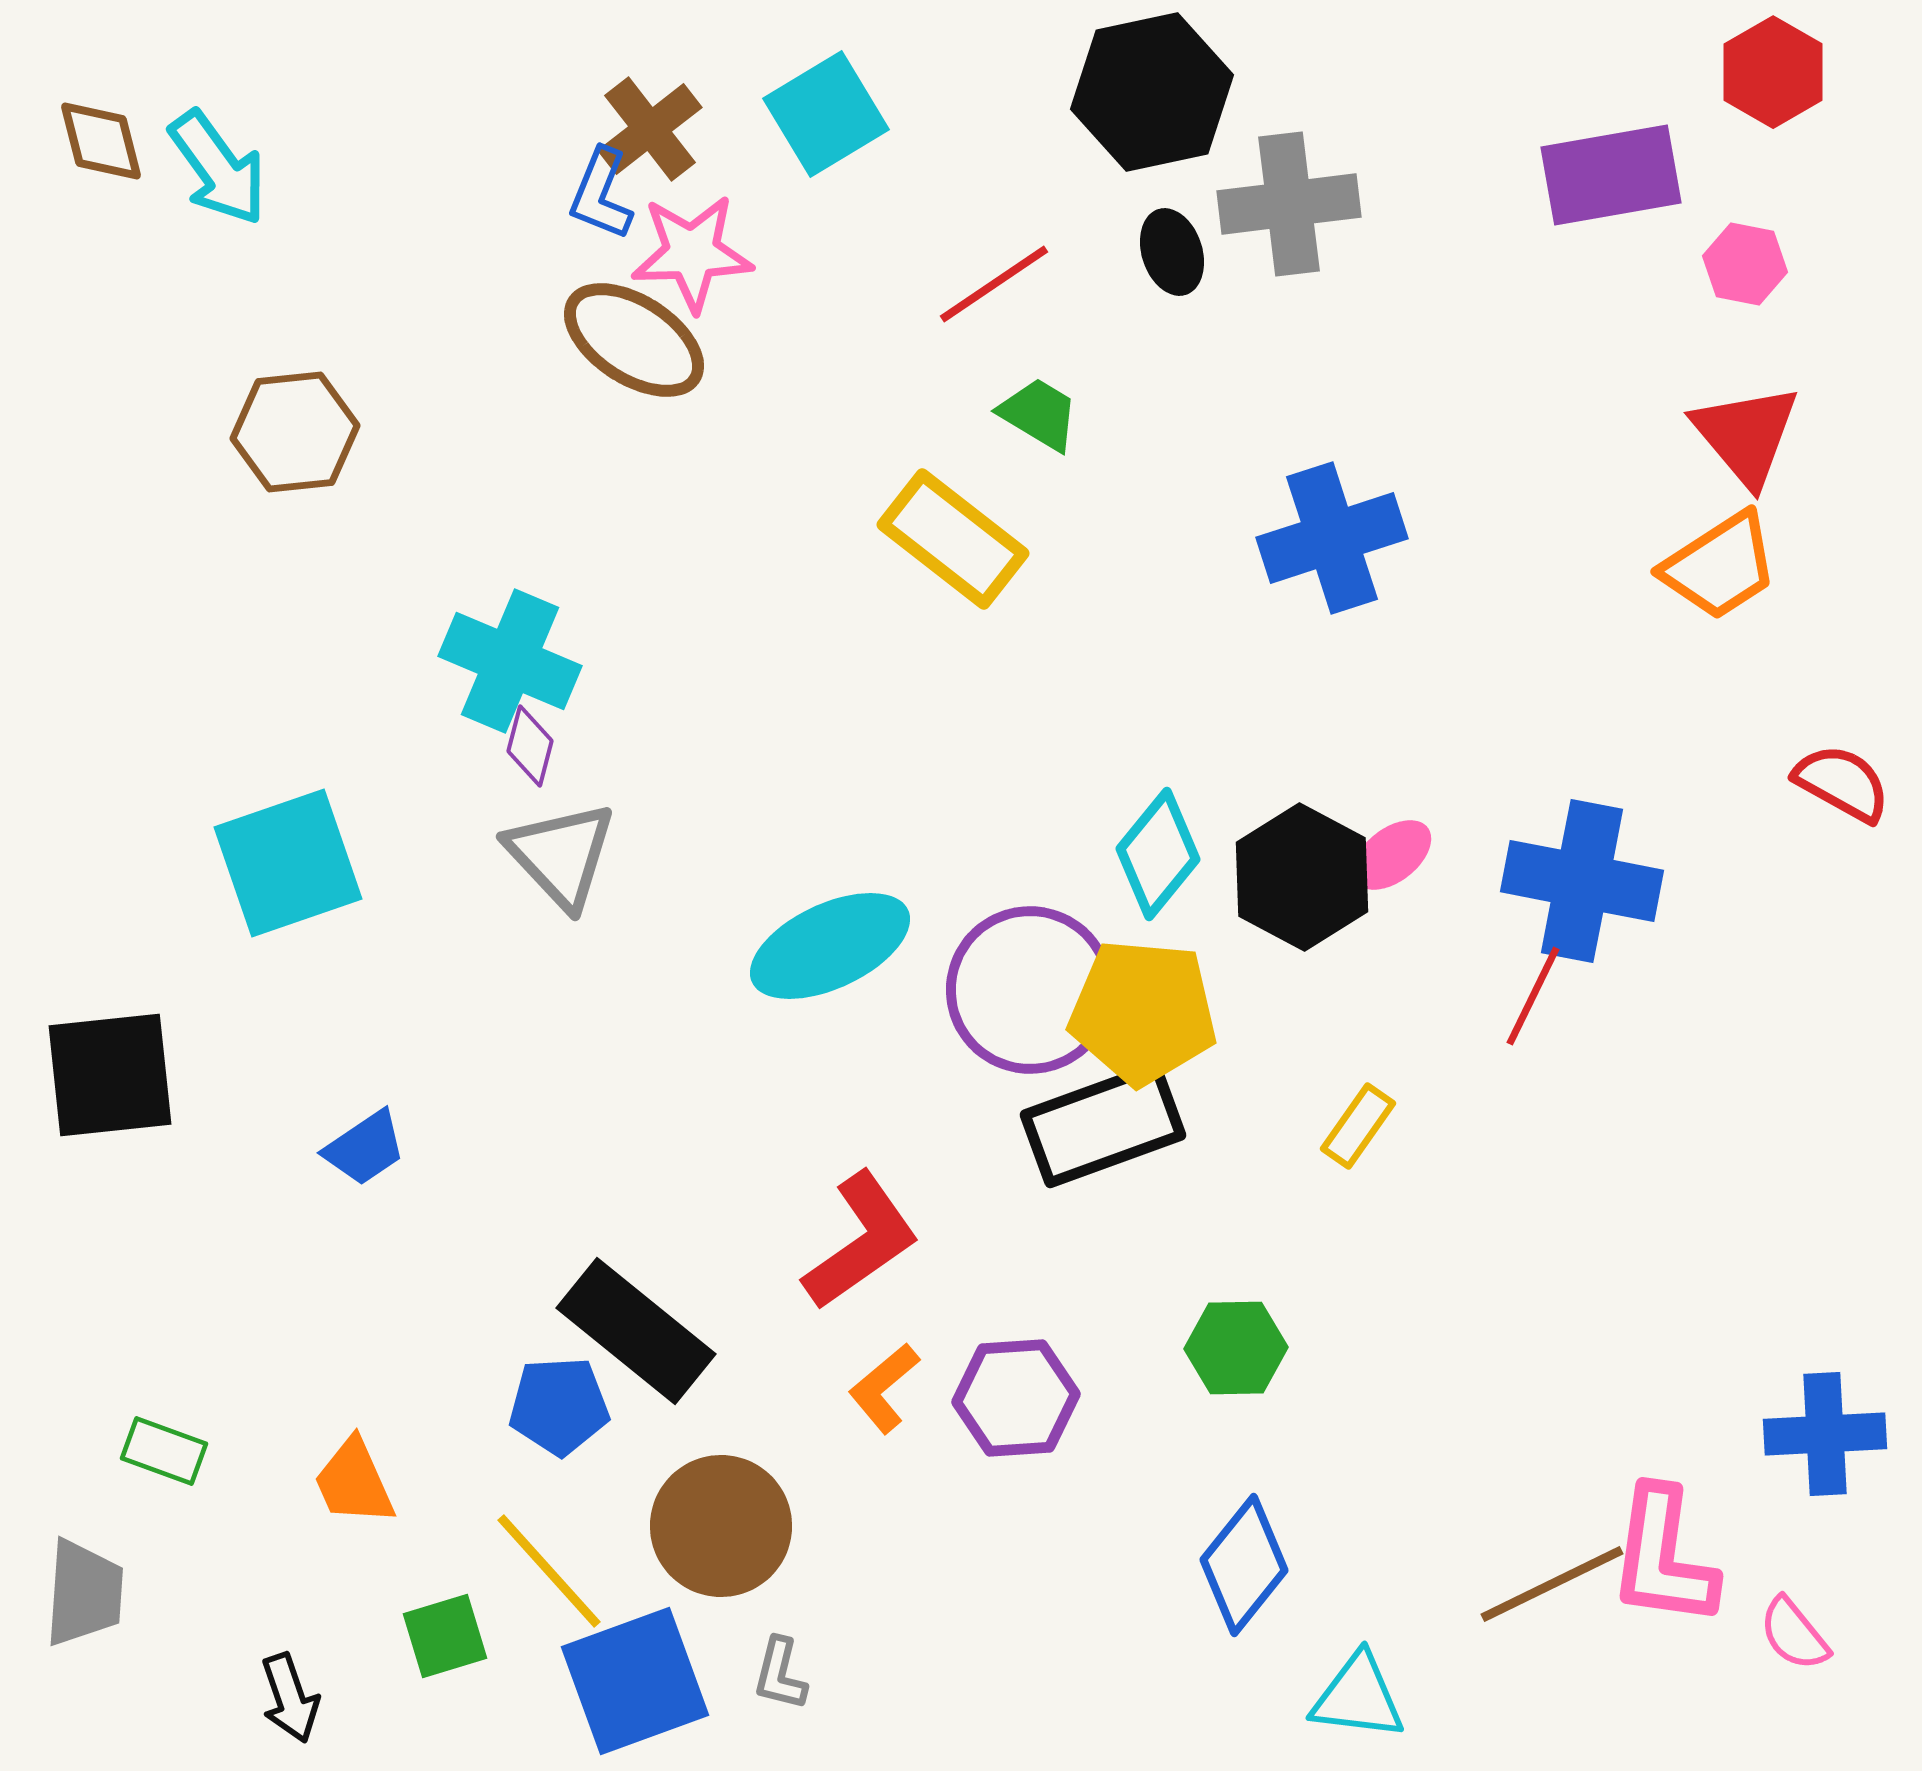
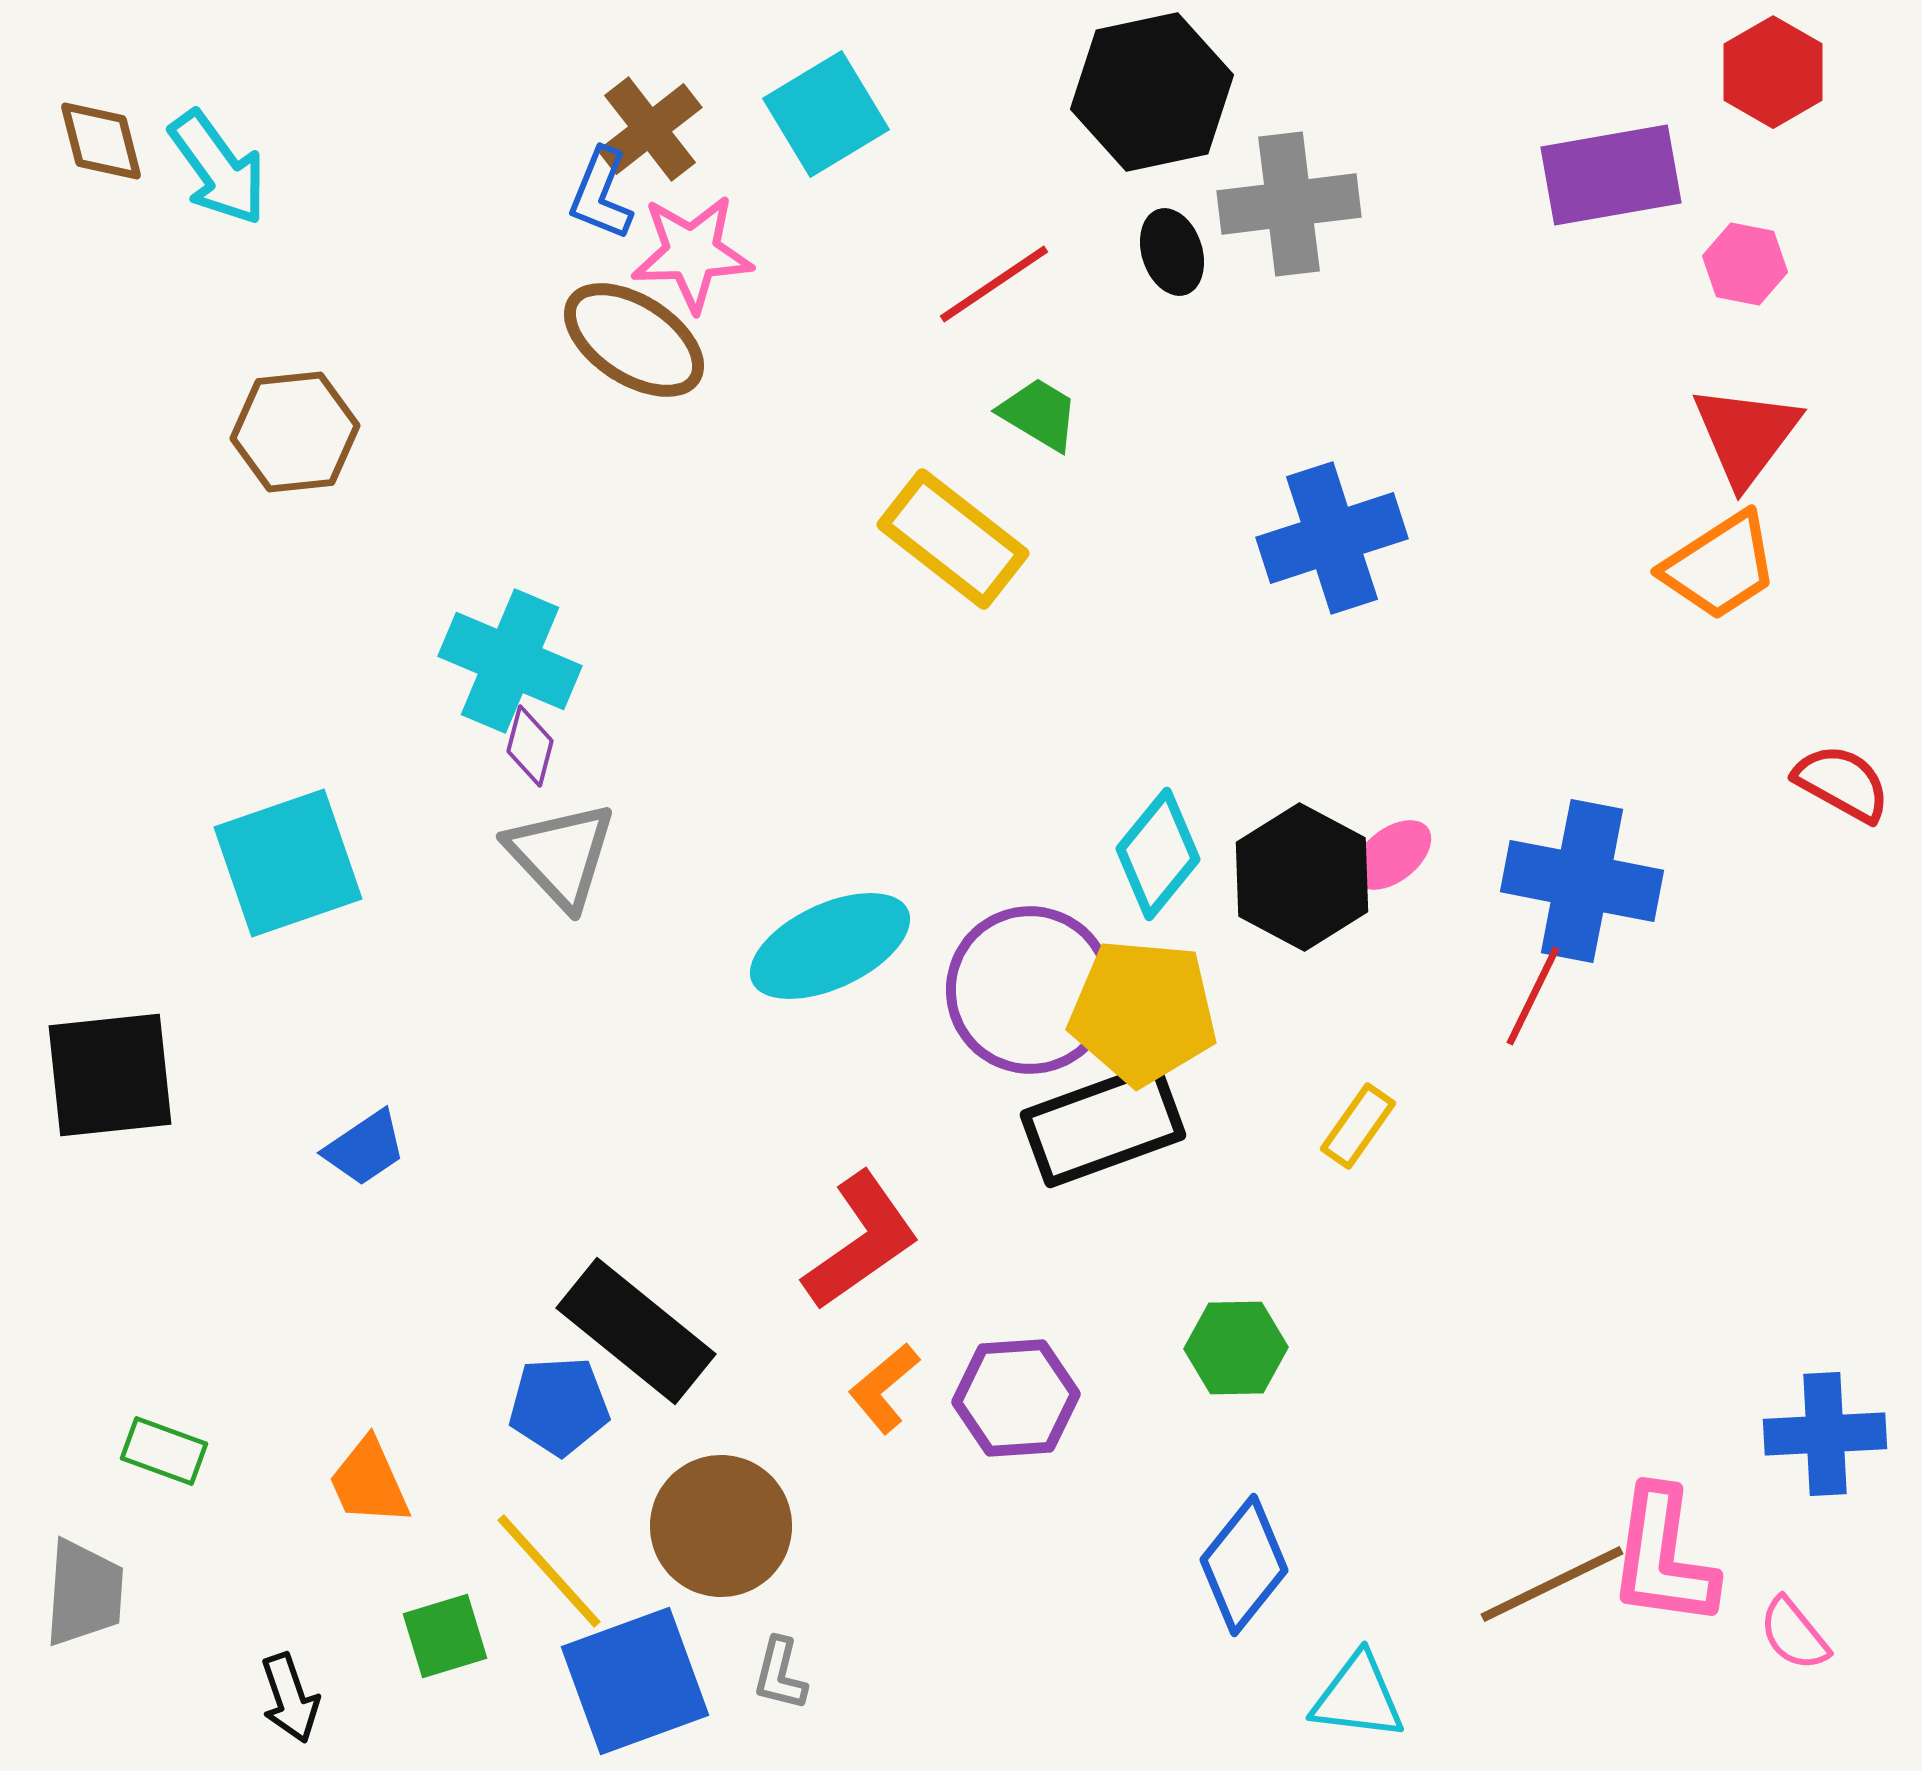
red triangle at (1746, 435): rotated 17 degrees clockwise
orange trapezoid at (354, 1482): moved 15 px right
